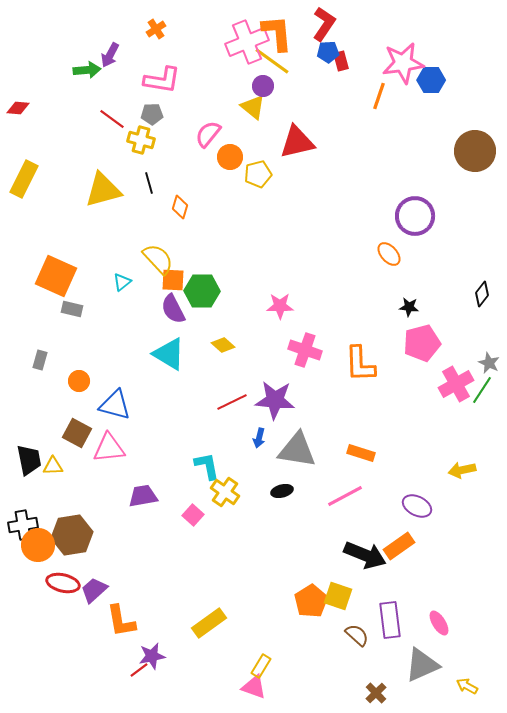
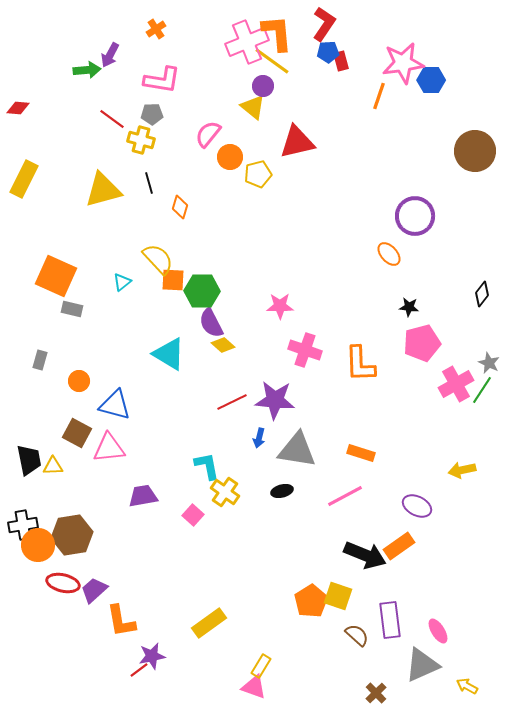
purple semicircle at (173, 309): moved 38 px right, 14 px down
pink ellipse at (439, 623): moved 1 px left, 8 px down
